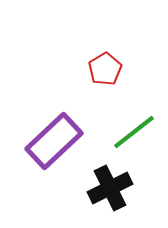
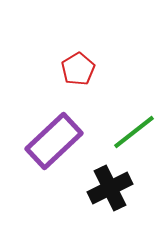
red pentagon: moved 27 px left
